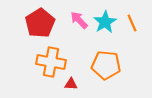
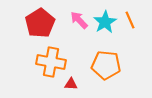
orange line: moved 2 px left, 3 px up
